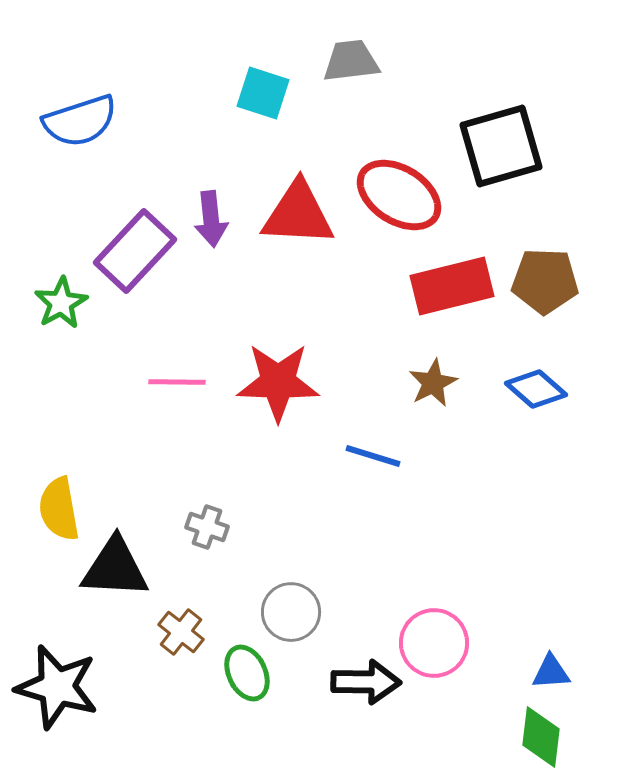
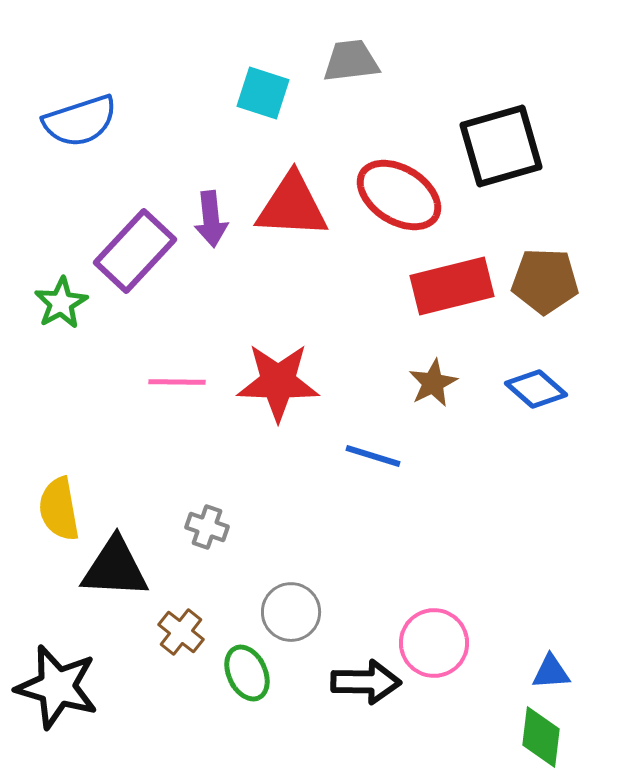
red triangle: moved 6 px left, 8 px up
